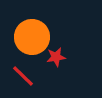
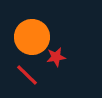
red line: moved 4 px right, 1 px up
